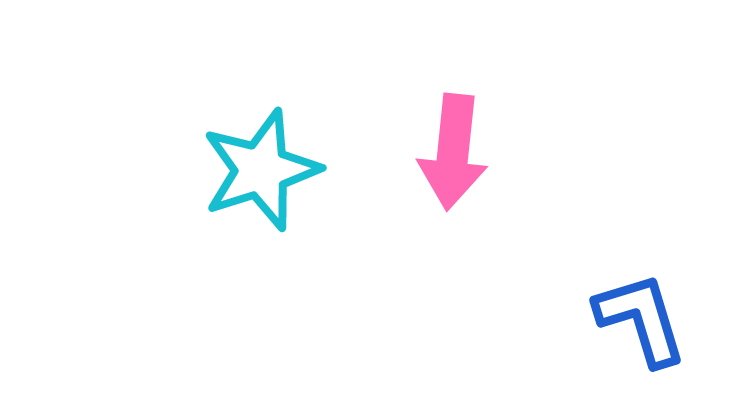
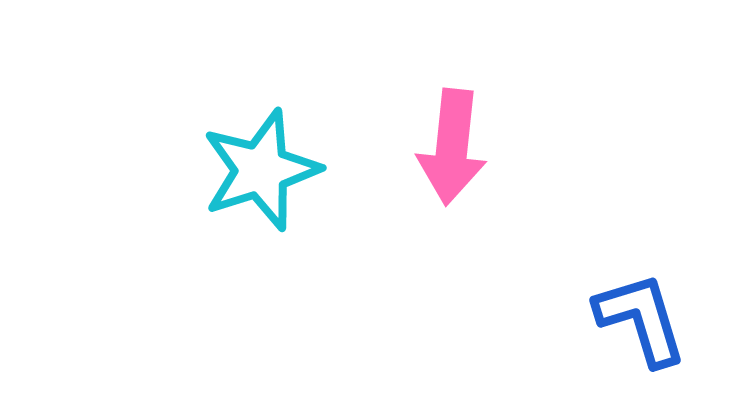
pink arrow: moved 1 px left, 5 px up
